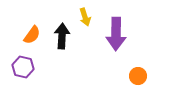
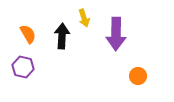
yellow arrow: moved 1 px left, 1 px down
orange semicircle: moved 4 px left, 1 px up; rotated 66 degrees counterclockwise
